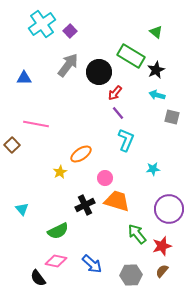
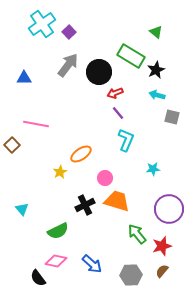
purple square: moved 1 px left, 1 px down
red arrow: rotated 28 degrees clockwise
